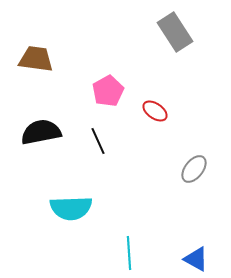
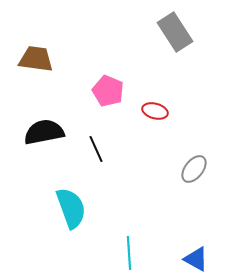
pink pentagon: rotated 20 degrees counterclockwise
red ellipse: rotated 20 degrees counterclockwise
black semicircle: moved 3 px right
black line: moved 2 px left, 8 px down
cyan semicircle: rotated 108 degrees counterclockwise
